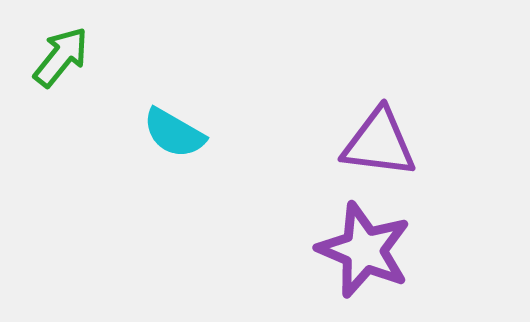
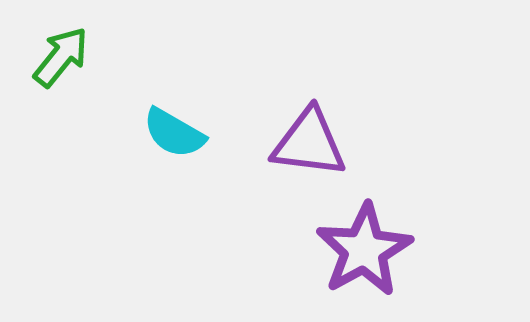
purple triangle: moved 70 px left
purple star: rotated 20 degrees clockwise
